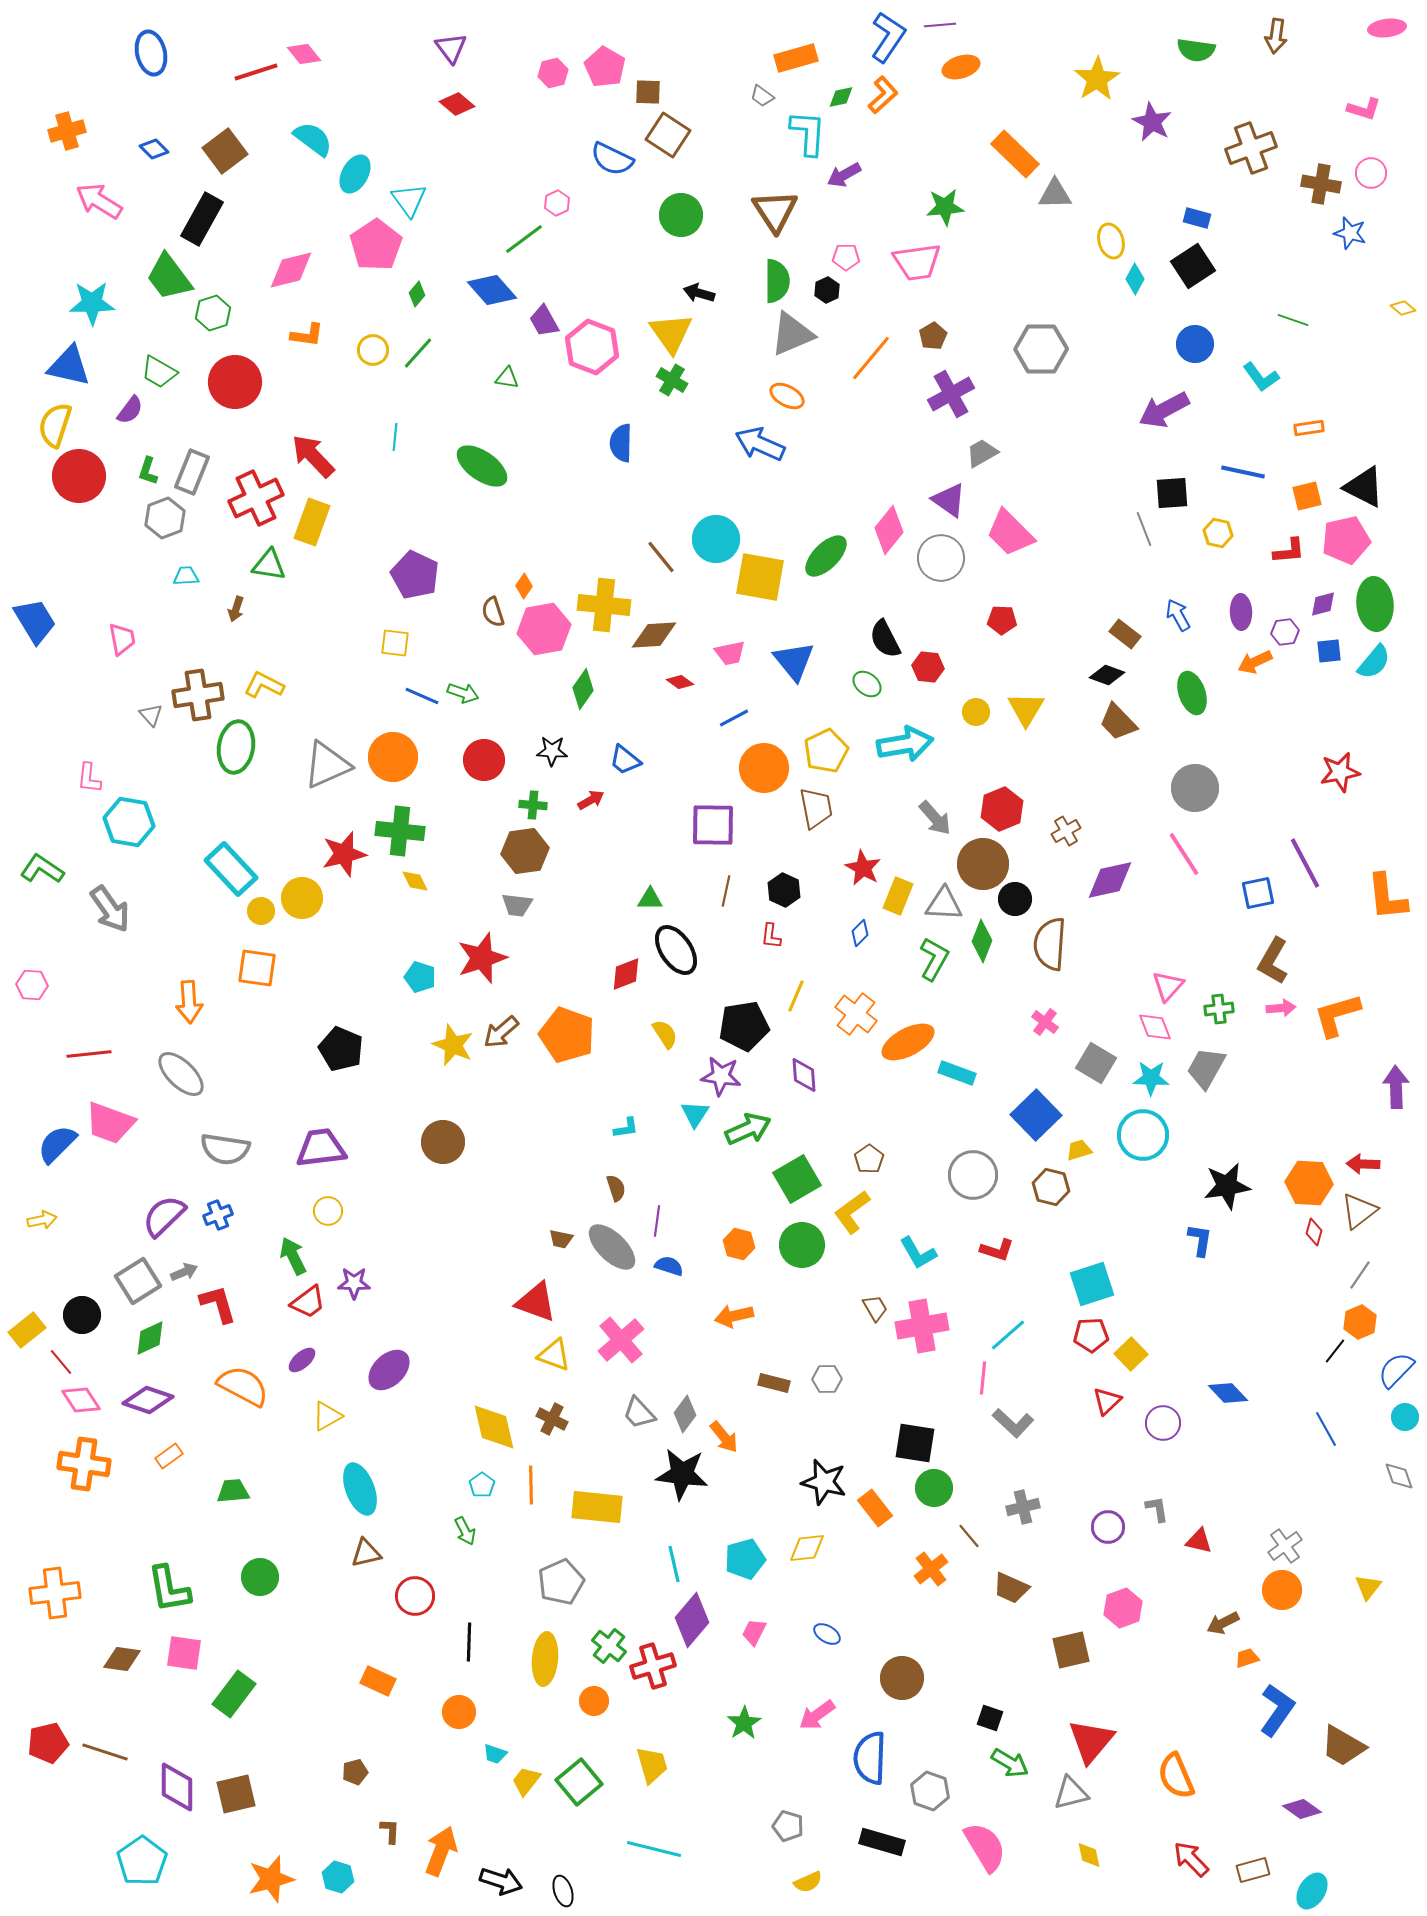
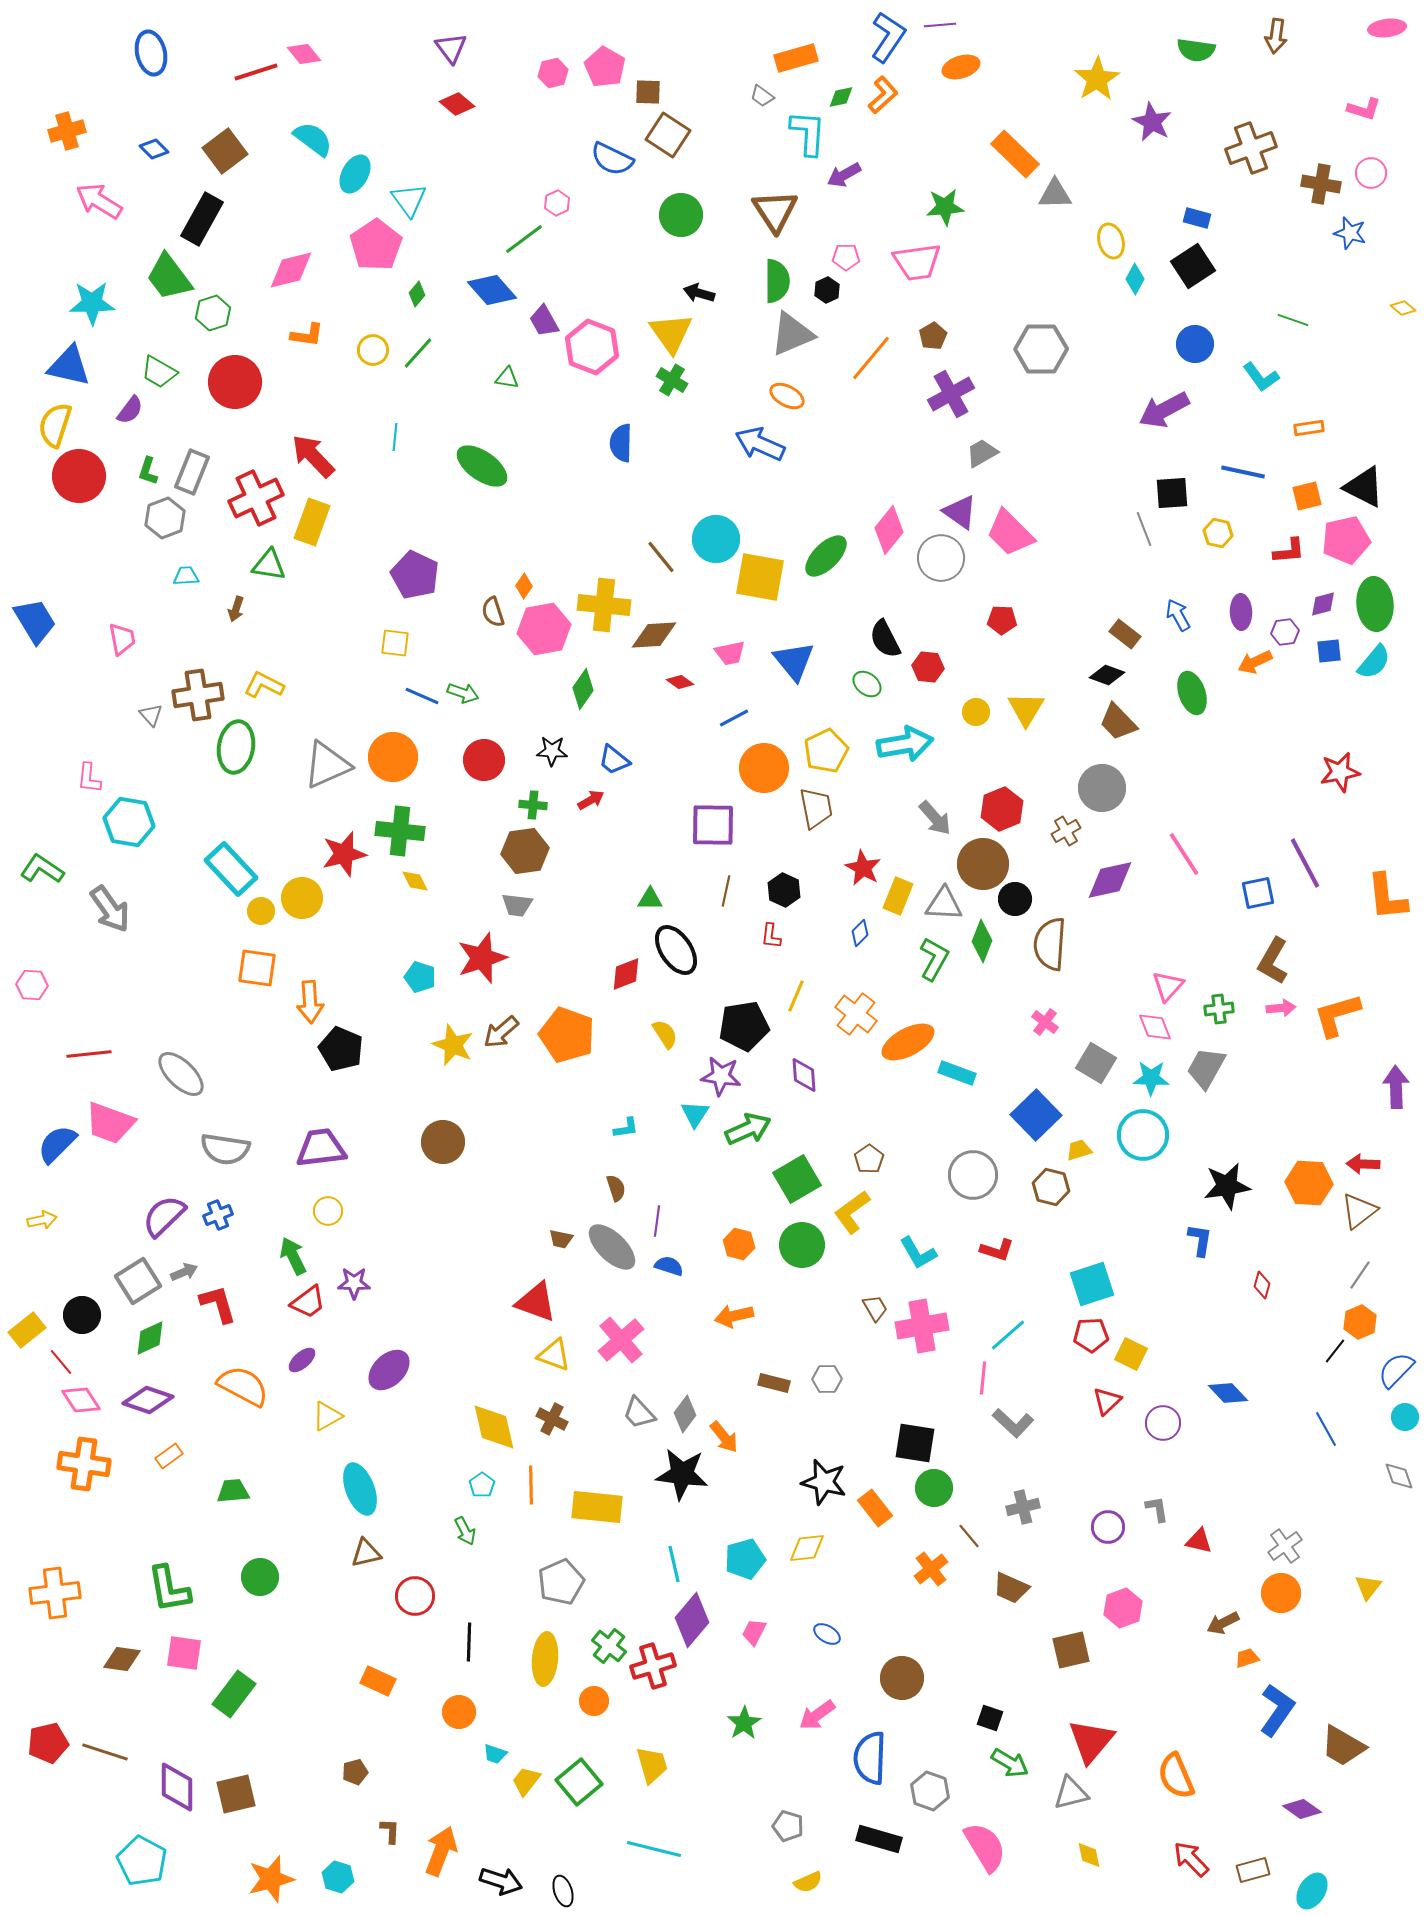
purple triangle at (949, 500): moved 11 px right, 12 px down
blue trapezoid at (625, 760): moved 11 px left
gray circle at (1195, 788): moved 93 px left
orange arrow at (189, 1002): moved 121 px right
red diamond at (1314, 1232): moved 52 px left, 53 px down
yellow square at (1131, 1354): rotated 20 degrees counterclockwise
orange circle at (1282, 1590): moved 1 px left, 3 px down
black rectangle at (882, 1842): moved 3 px left, 3 px up
cyan pentagon at (142, 1861): rotated 9 degrees counterclockwise
